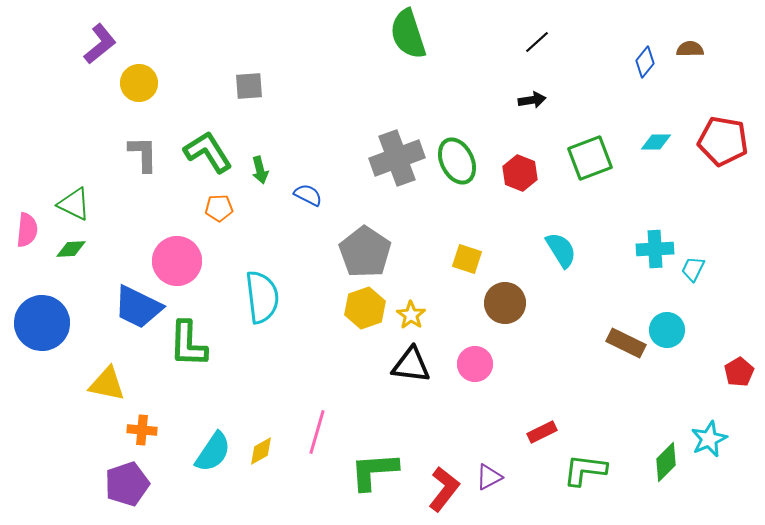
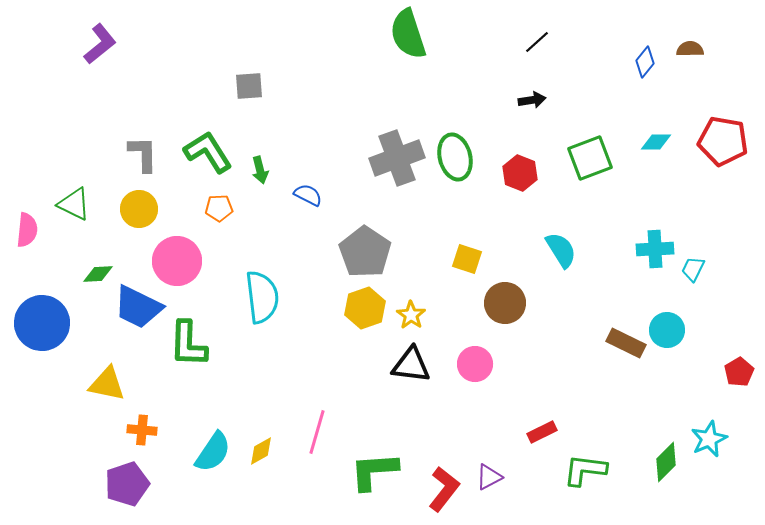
yellow circle at (139, 83): moved 126 px down
green ellipse at (457, 161): moved 2 px left, 4 px up; rotated 12 degrees clockwise
green diamond at (71, 249): moved 27 px right, 25 px down
